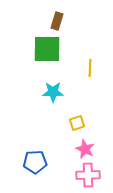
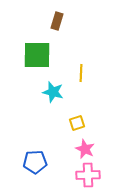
green square: moved 10 px left, 6 px down
yellow line: moved 9 px left, 5 px down
cyan star: rotated 15 degrees clockwise
